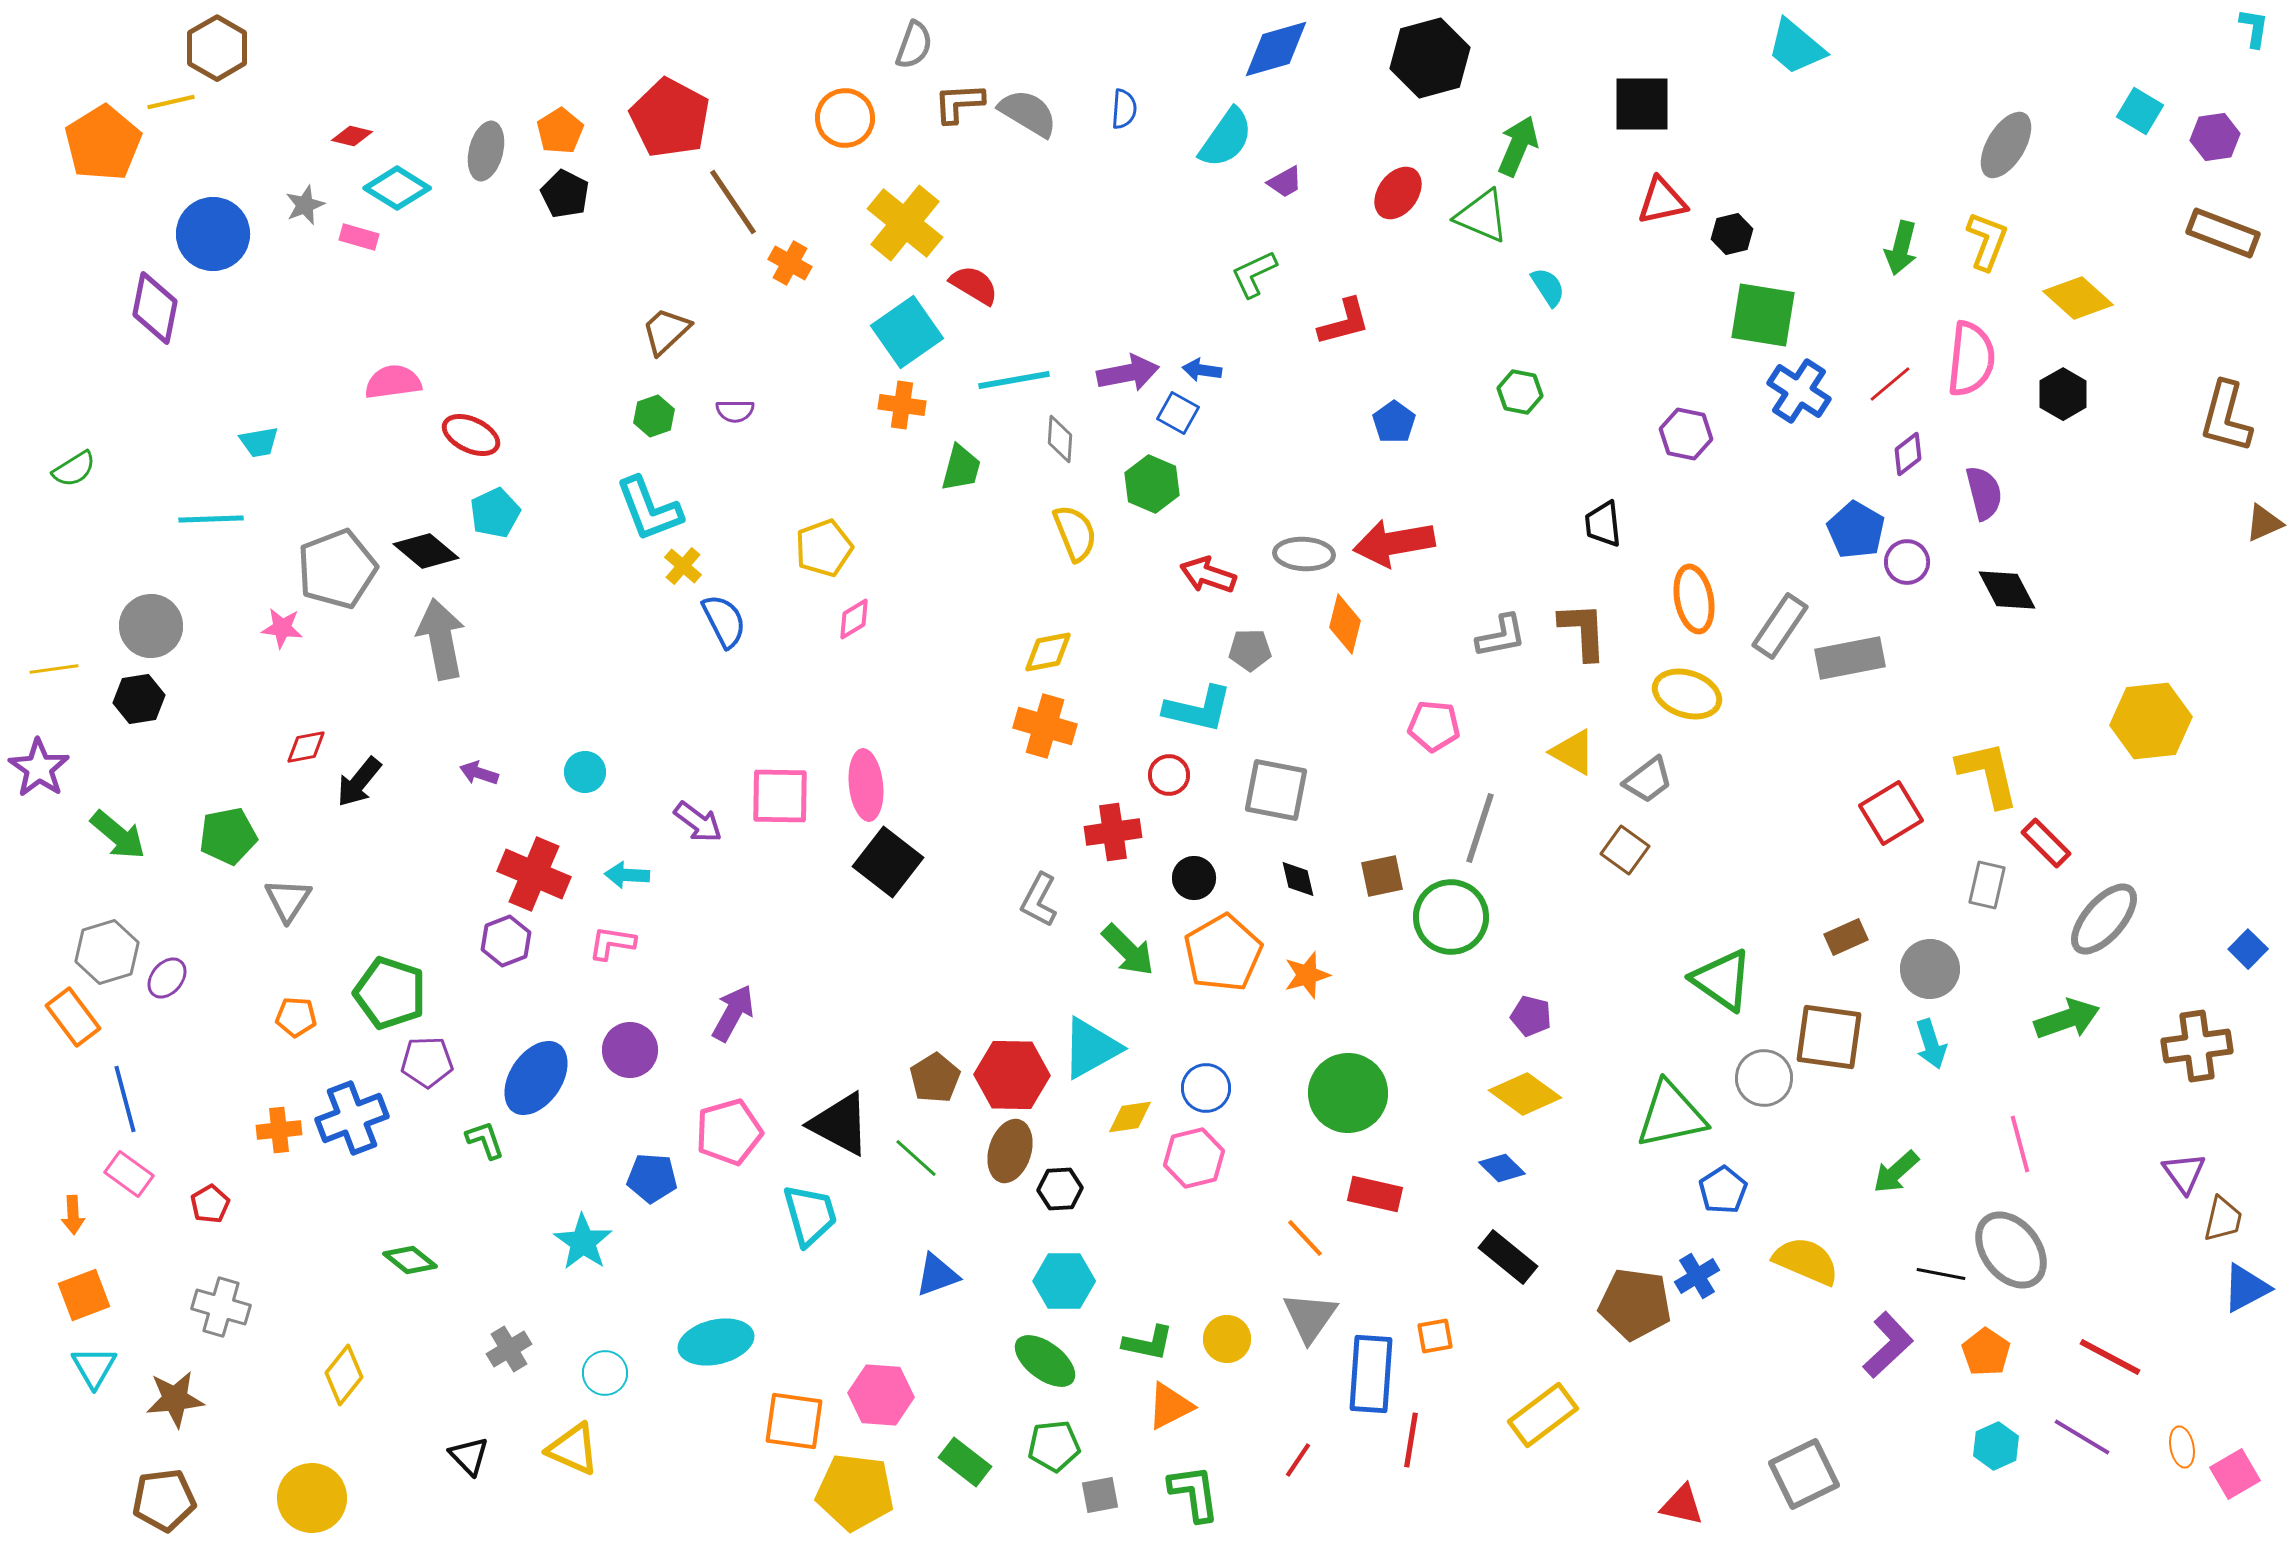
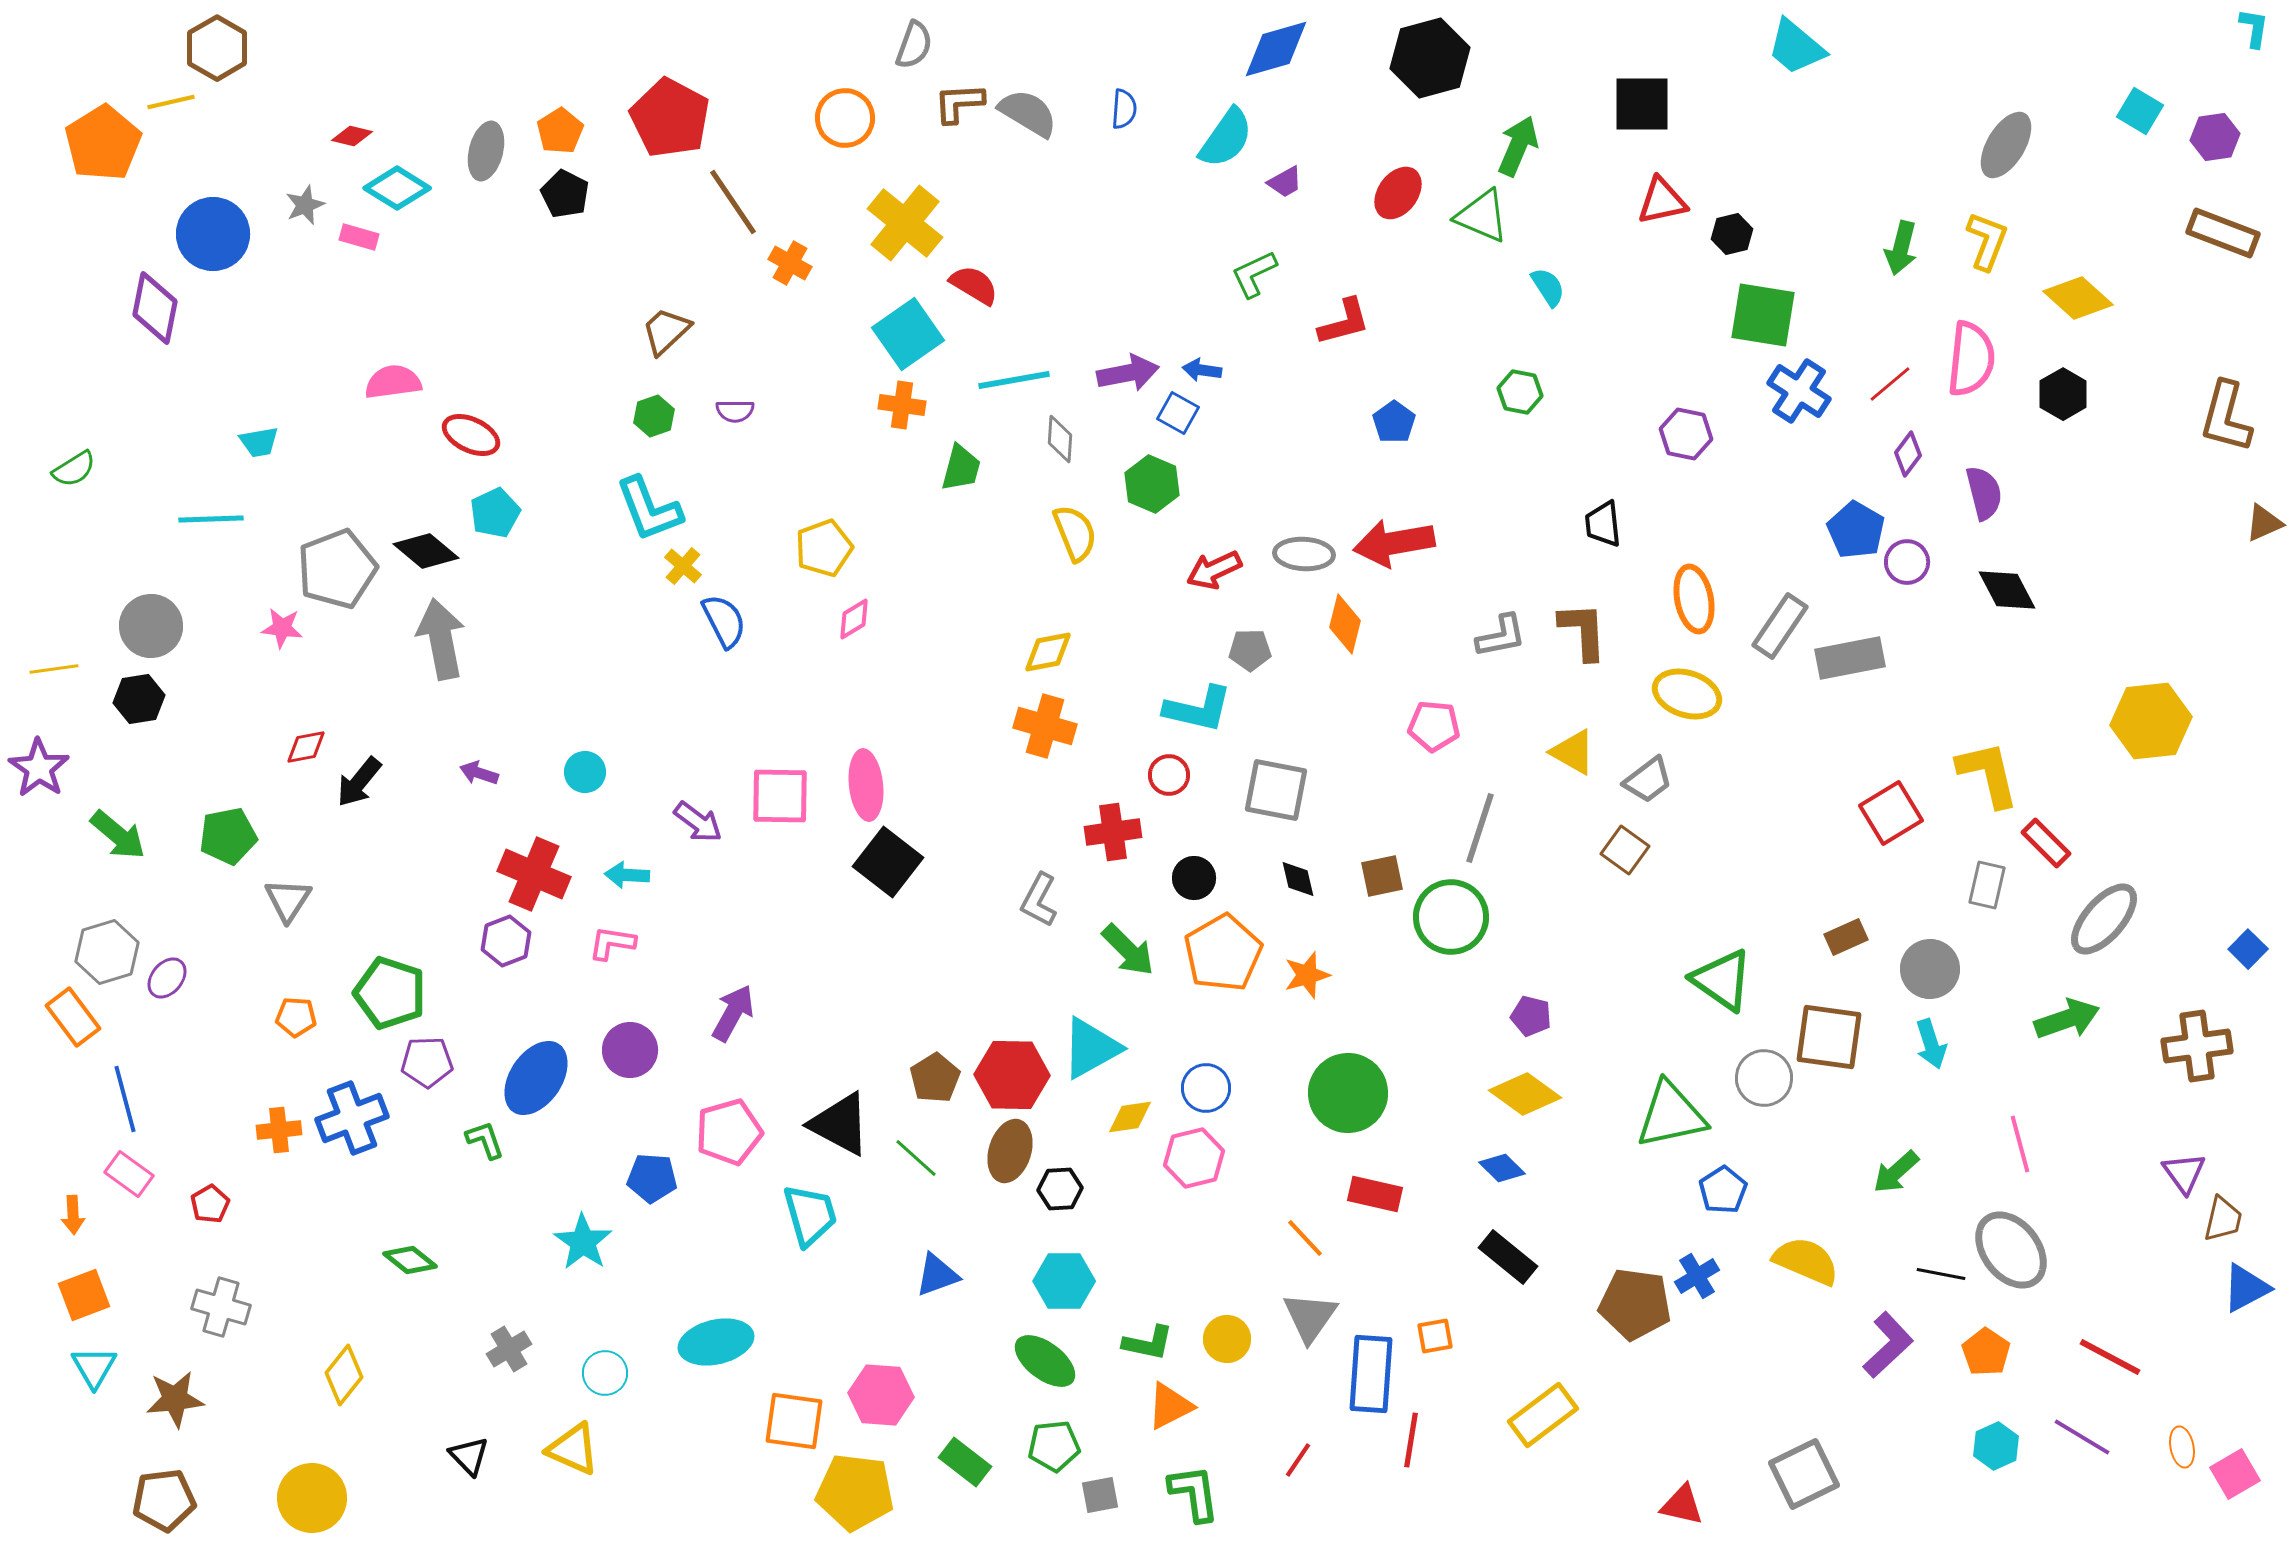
cyan square at (907, 332): moved 1 px right, 2 px down
purple diamond at (1908, 454): rotated 15 degrees counterclockwise
red arrow at (1208, 575): moved 6 px right, 5 px up; rotated 44 degrees counterclockwise
